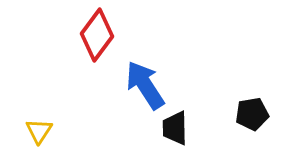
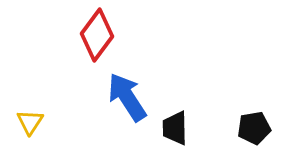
blue arrow: moved 18 px left, 12 px down
black pentagon: moved 2 px right, 14 px down
yellow triangle: moved 9 px left, 9 px up
